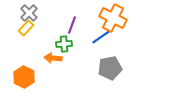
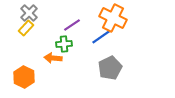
purple line: rotated 36 degrees clockwise
gray pentagon: rotated 15 degrees counterclockwise
